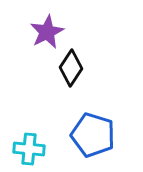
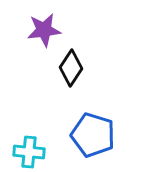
purple star: moved 3 px left, 2 px up; rotated 20 degrees clockwise
cyan cross: moved 3 px down
